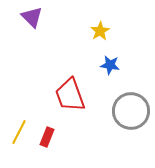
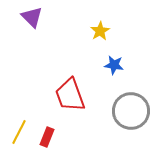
blue star: moved 4 px right
